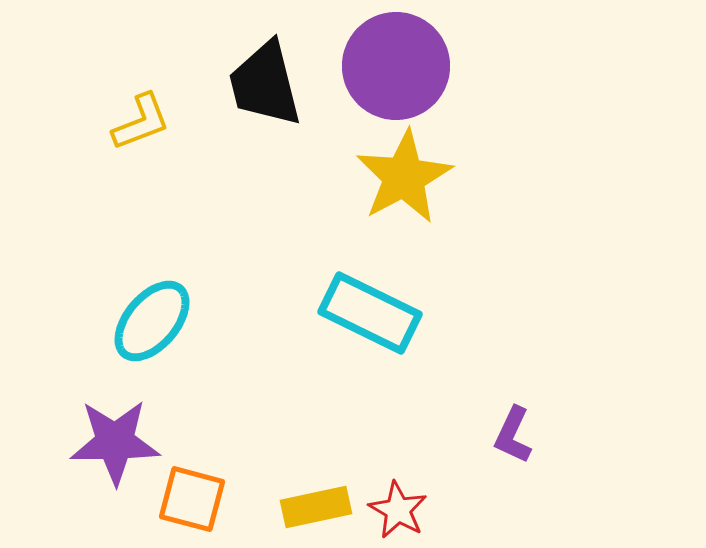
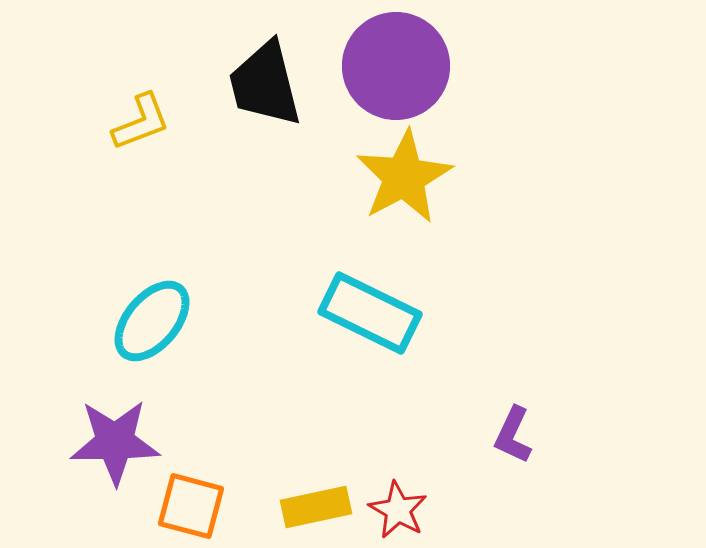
orange square: moved 1 px left, 7 px down
